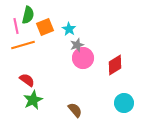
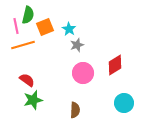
pink circle: moved 15 px down
green star: rotated 12 degrees clockwise
brown semicircle: rotated 42 degrees clockwise
